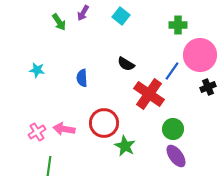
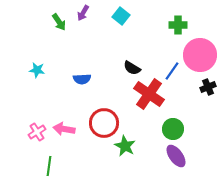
black semicircle: moved 6 px right, 4 px down
blue semicircle: moved 1 px down; rotated 90 degrees counterclockwise
